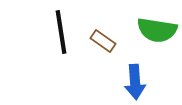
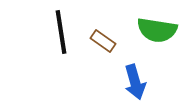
blue arrow: rotated 12 degrees counterclockwise
